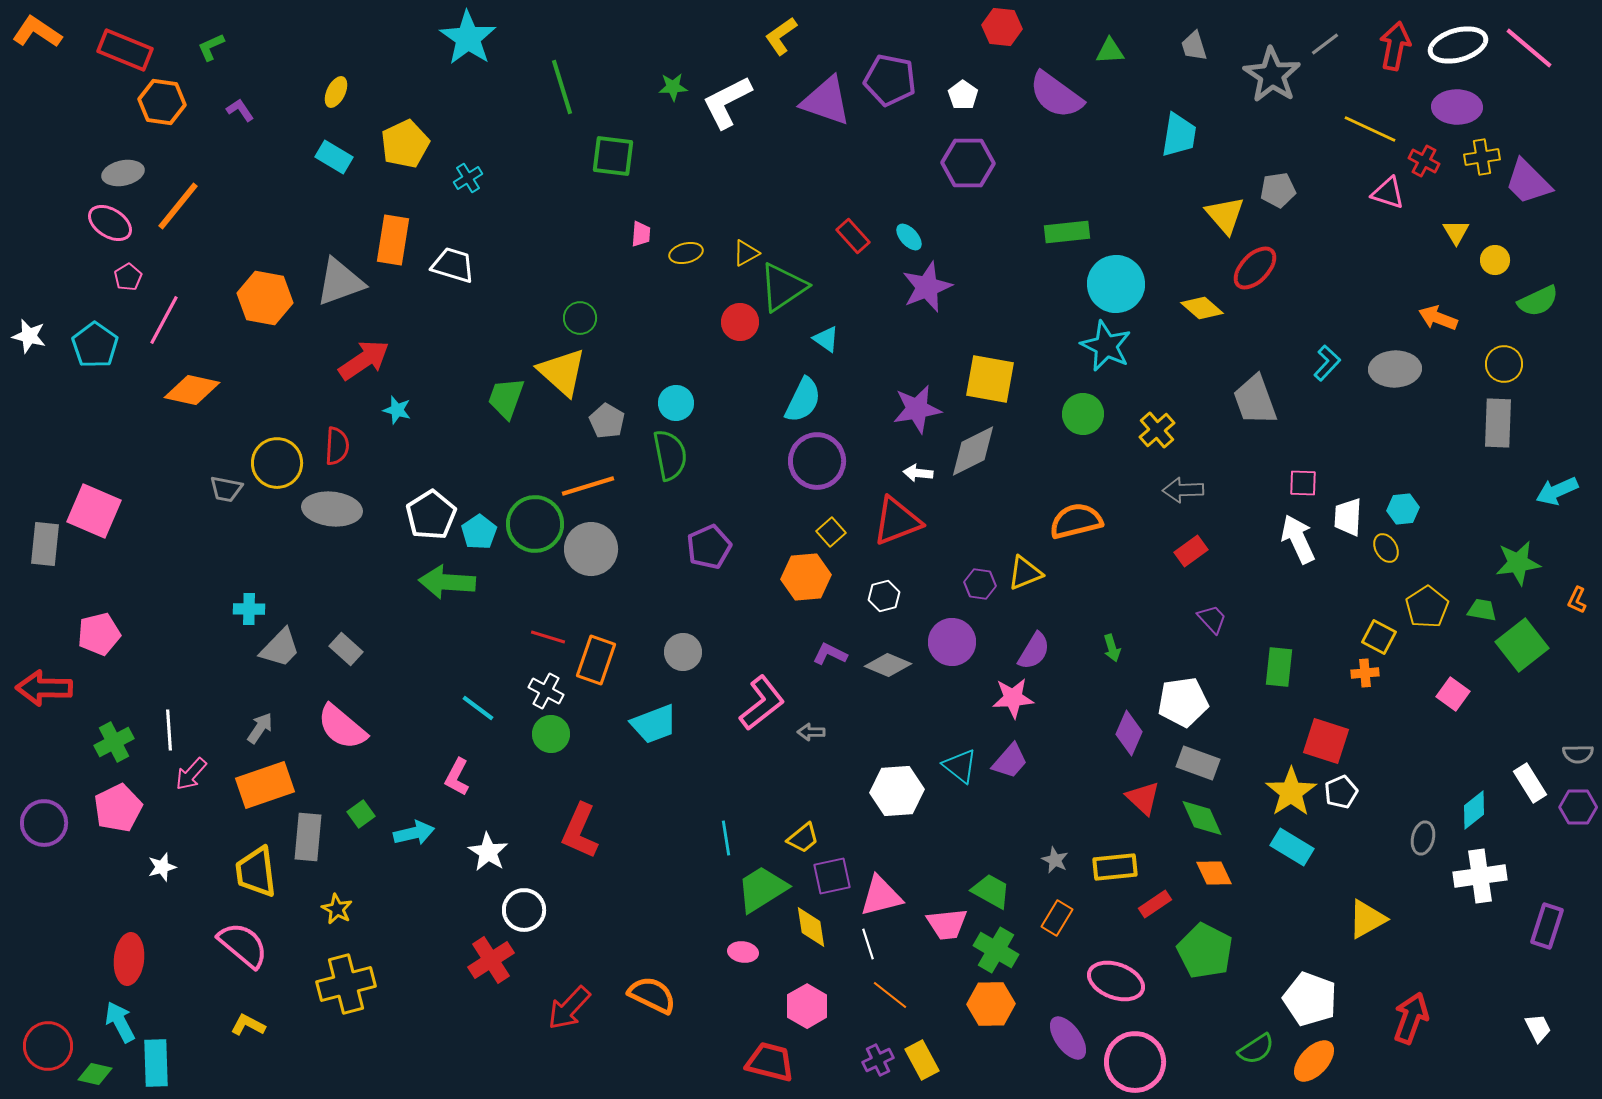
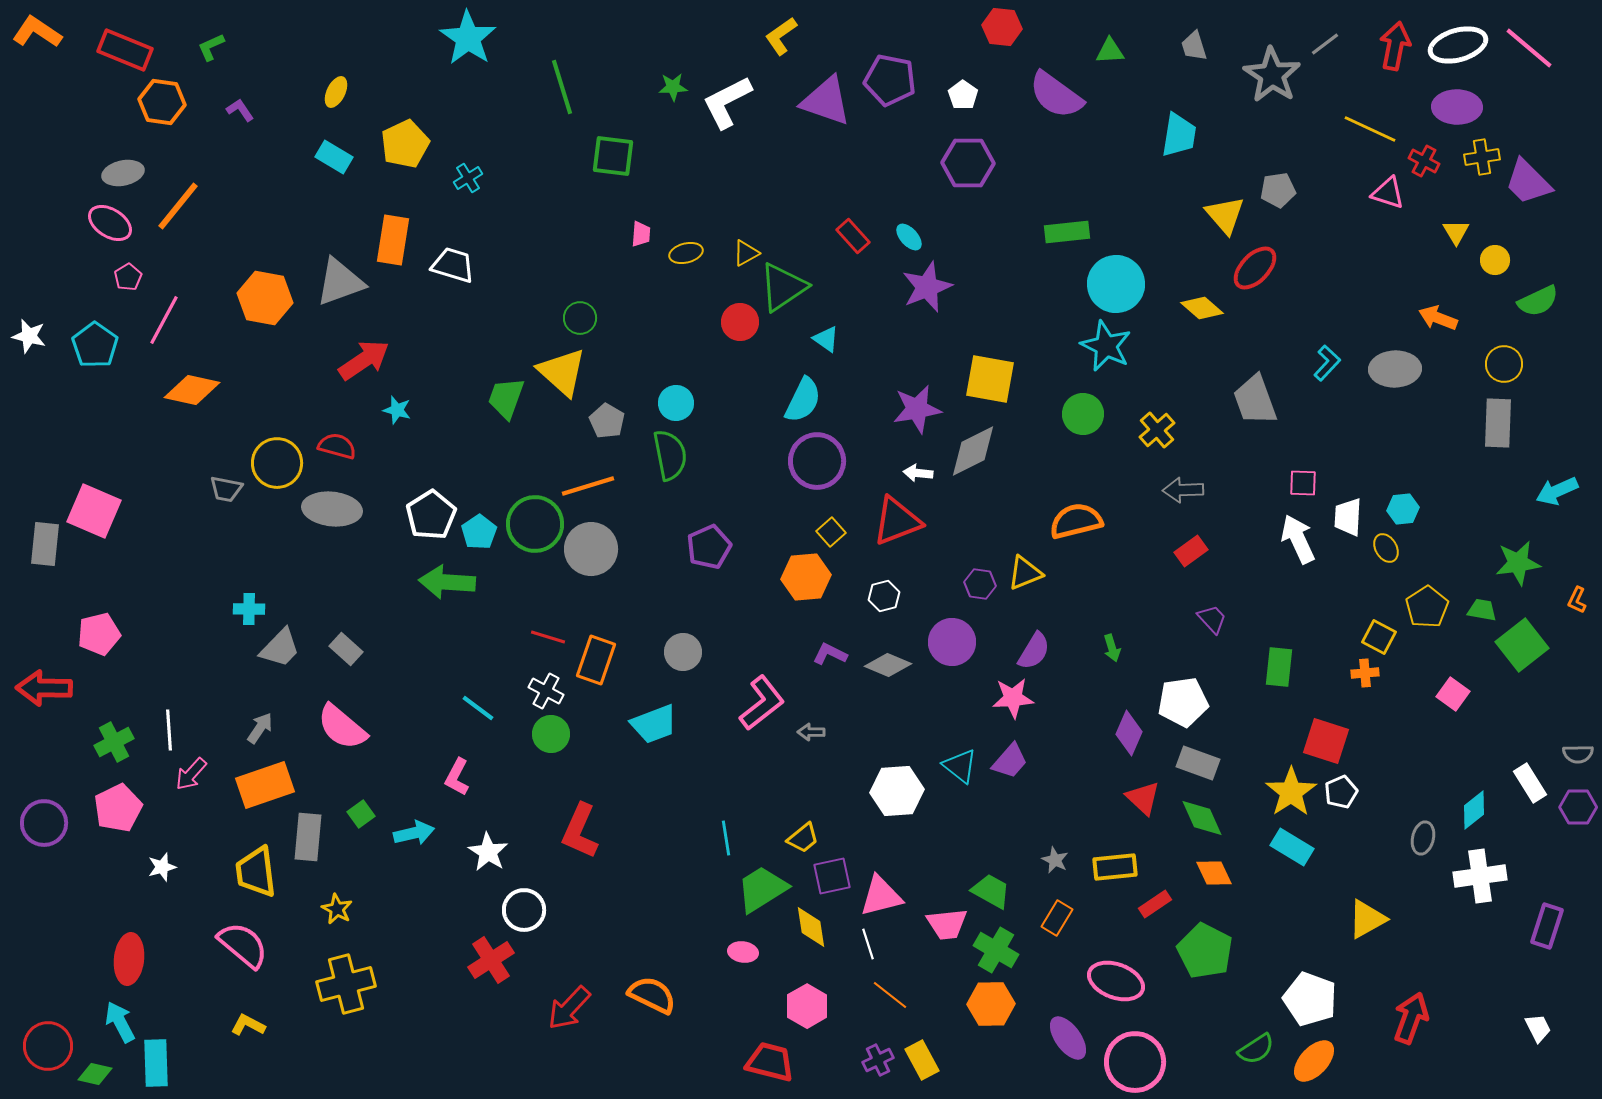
red semicircle at (337, 446): rotated 78 degrees counterclockwise
